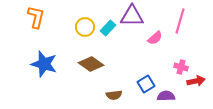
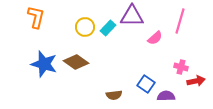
brown diamond: moved 15 px left, 2 px up
blue square: rotated 24 degrees counterclockwise
